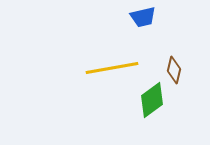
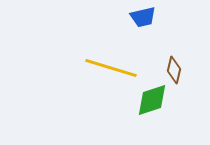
yellow line: moved 1 px left; rotated 27 degrees clockwise
green diamond: rotated 18 degrees clockwise
